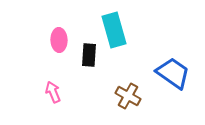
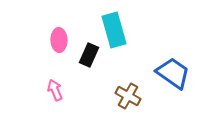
black rectangle: rotated 20 degrees clockwise
pink arrow: moved 2 px right, 2 px up
